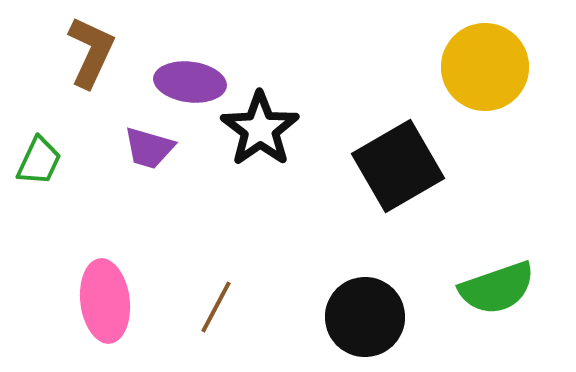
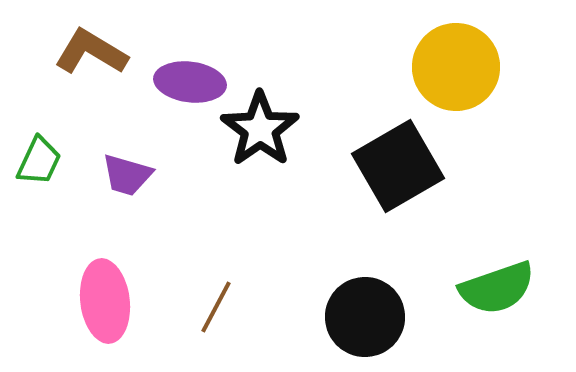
brown L-shape: rotated 84 degrees counterclockwise
yellow circle: moved 29 px left
purple trapezoid: moved 22 px left, 27 px down
